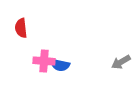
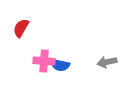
red semicircle: rotated 36 degrees clockwise
gray arrow: moved 14 px left; rotated 18 degrees clockwise
